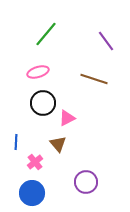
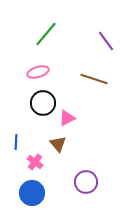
pink cross: rotated 14 degrees counterclockwise
